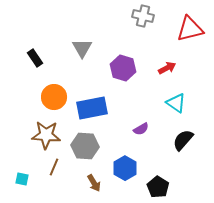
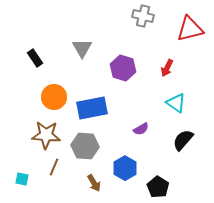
red arrow: rotated 144 degrees clockwise
